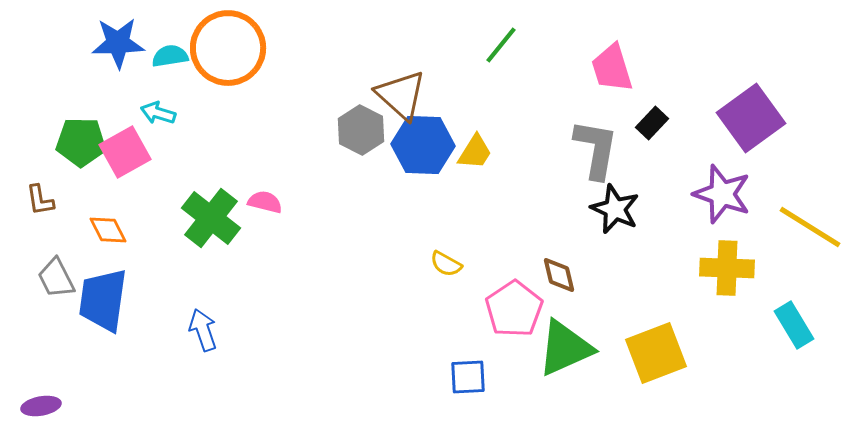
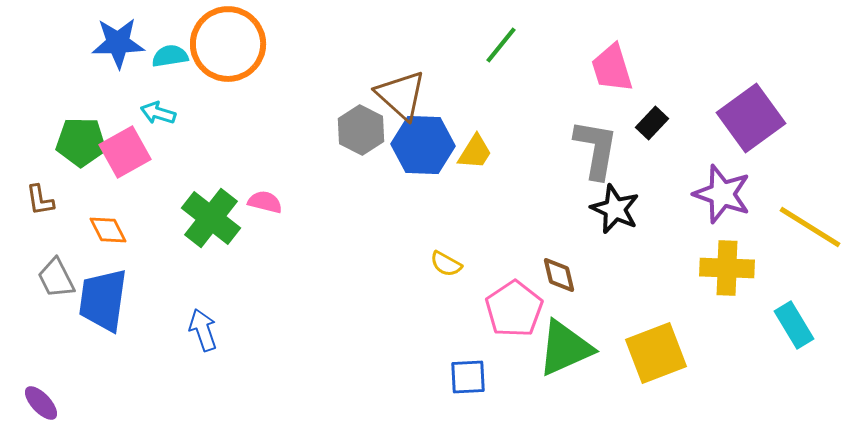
orange circle: moved 4 px up
purple ellipse: moved 3 px up; rotated 57 degrees clockwise
